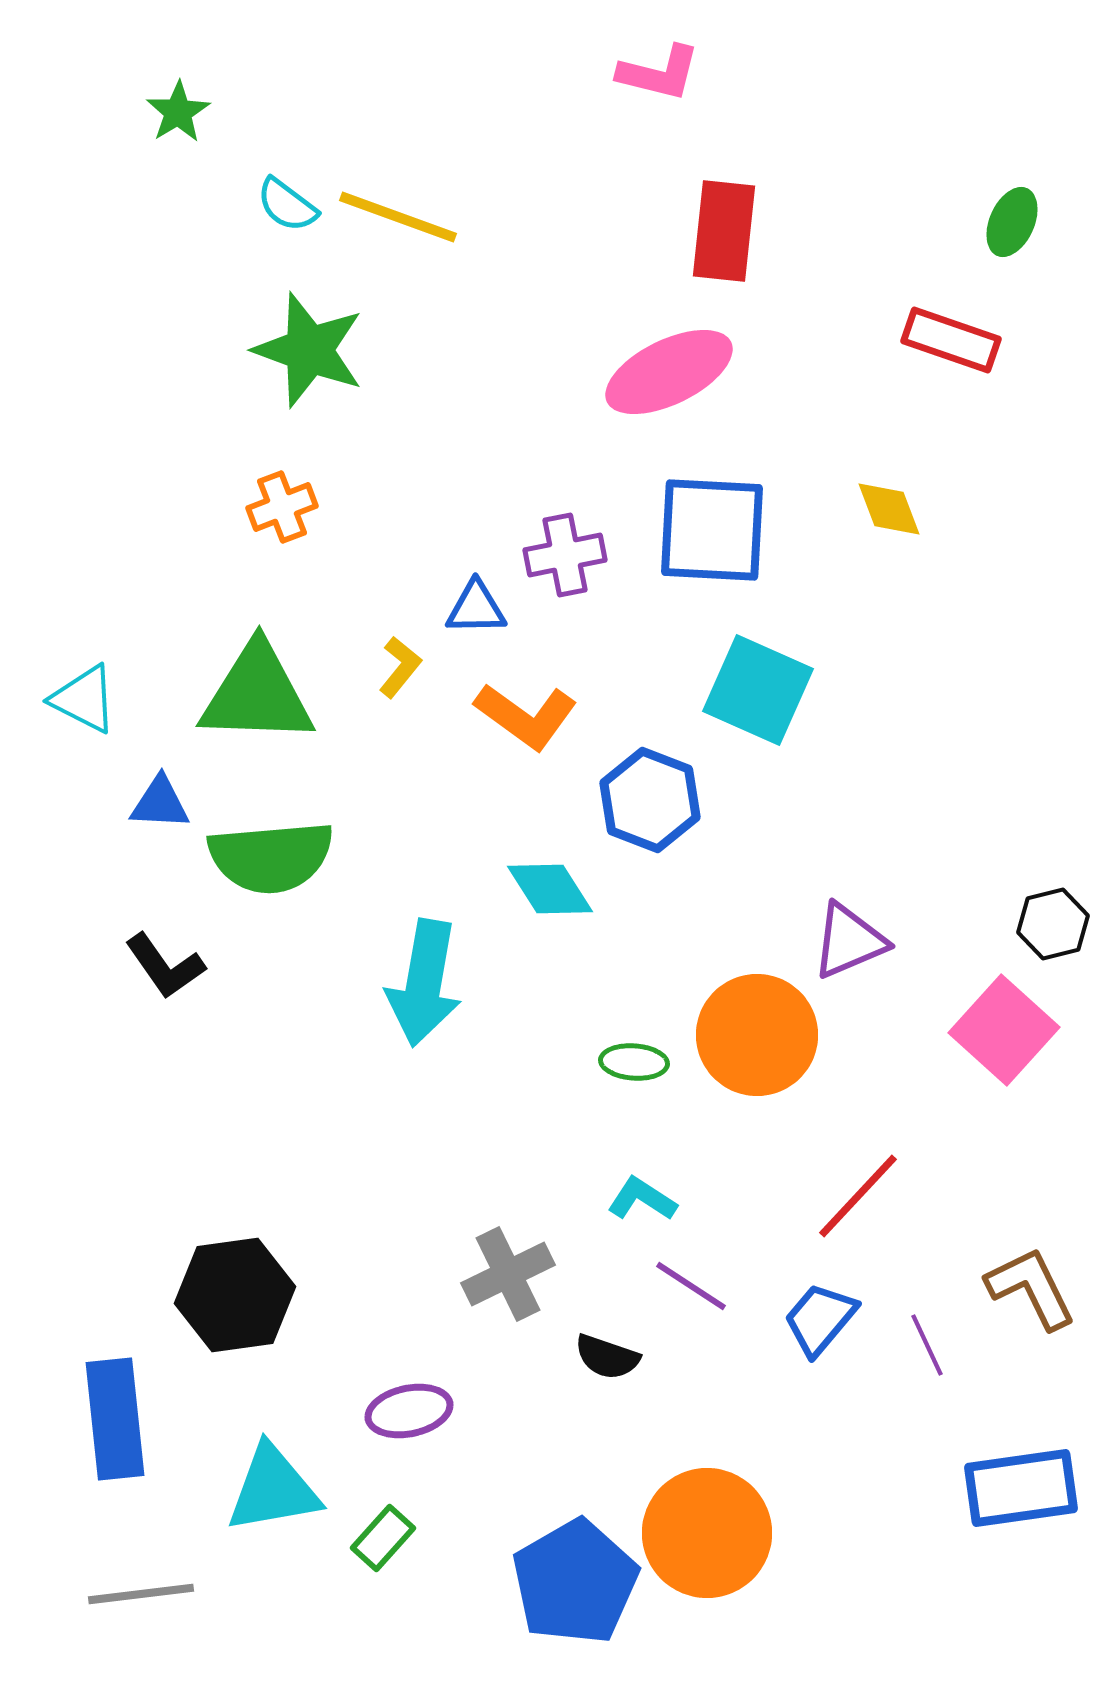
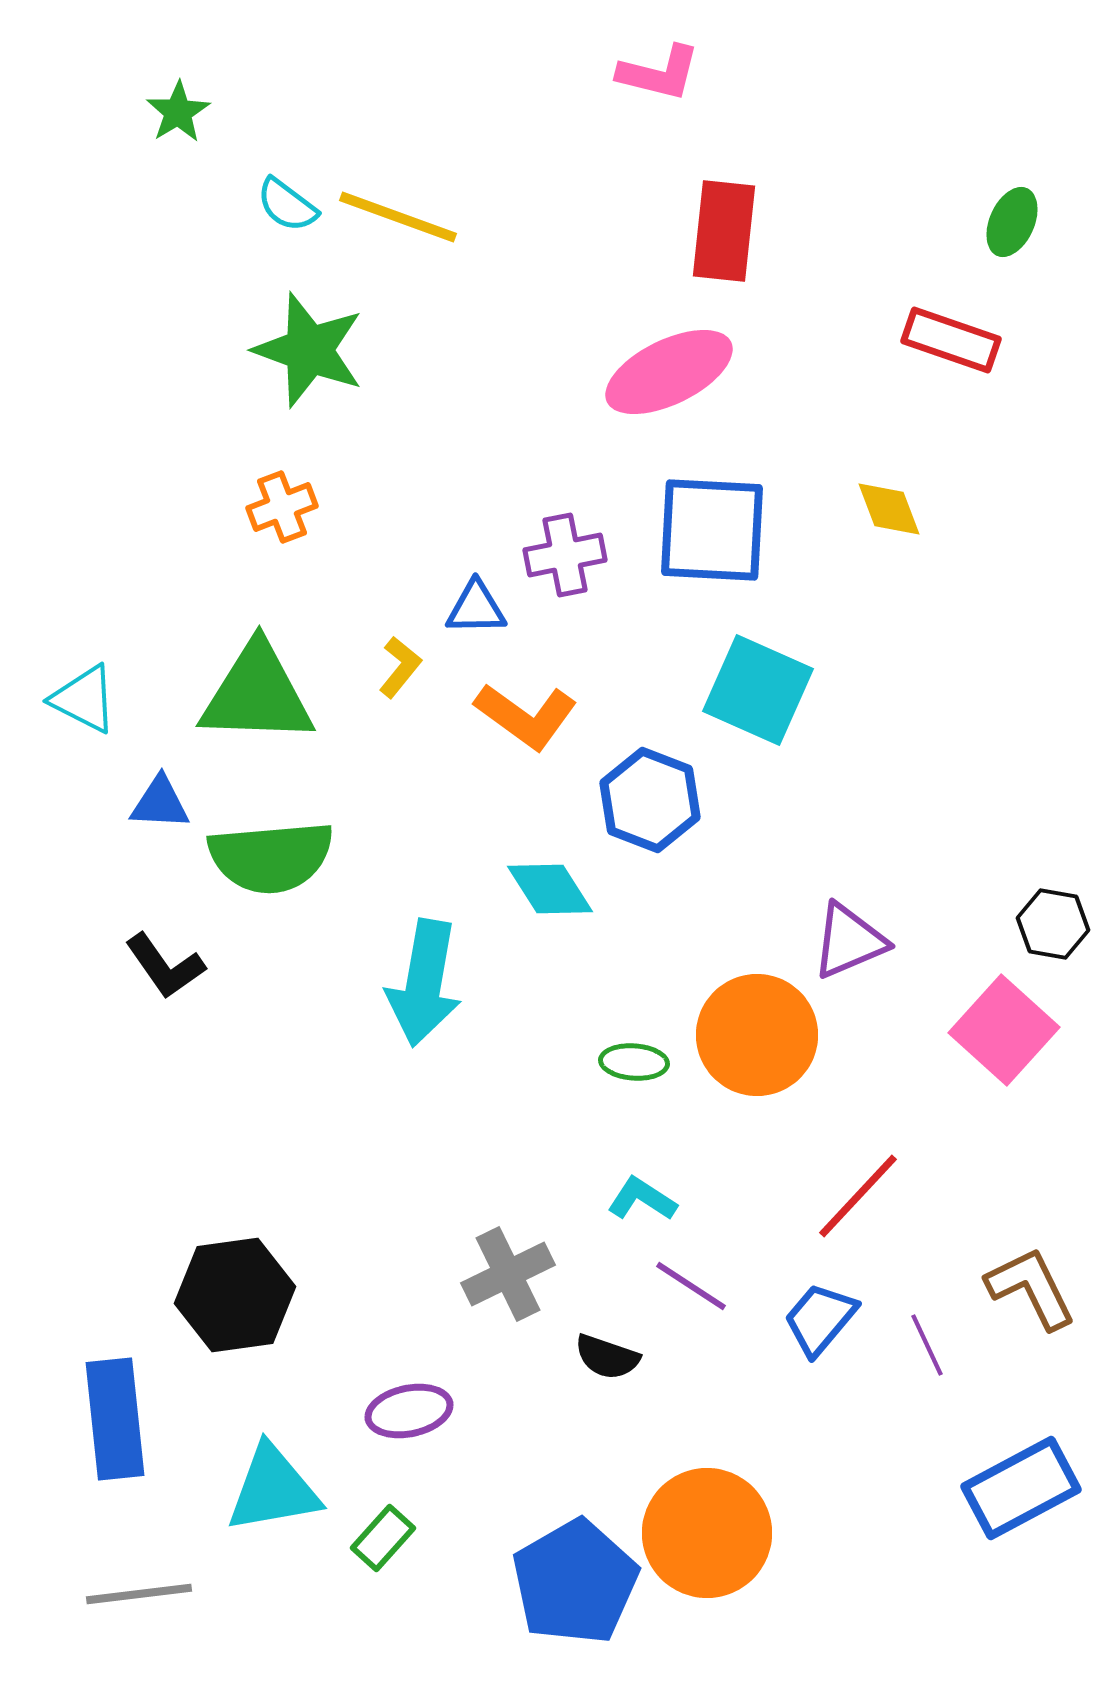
black hexagon at (1053, 924): rotated 24 degrees clockwise
blue rectangle at (1021, 1488): rotated 20 degrees counterclockwise
gray line at (141, 1594): moved 2 px left
